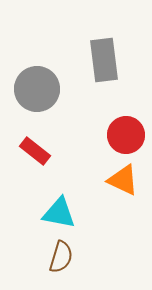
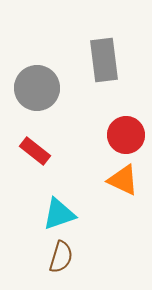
gray circle: moved 1 px up
cyan triangle: moved 1 px down; rotated 30 degrees counterclockwise
